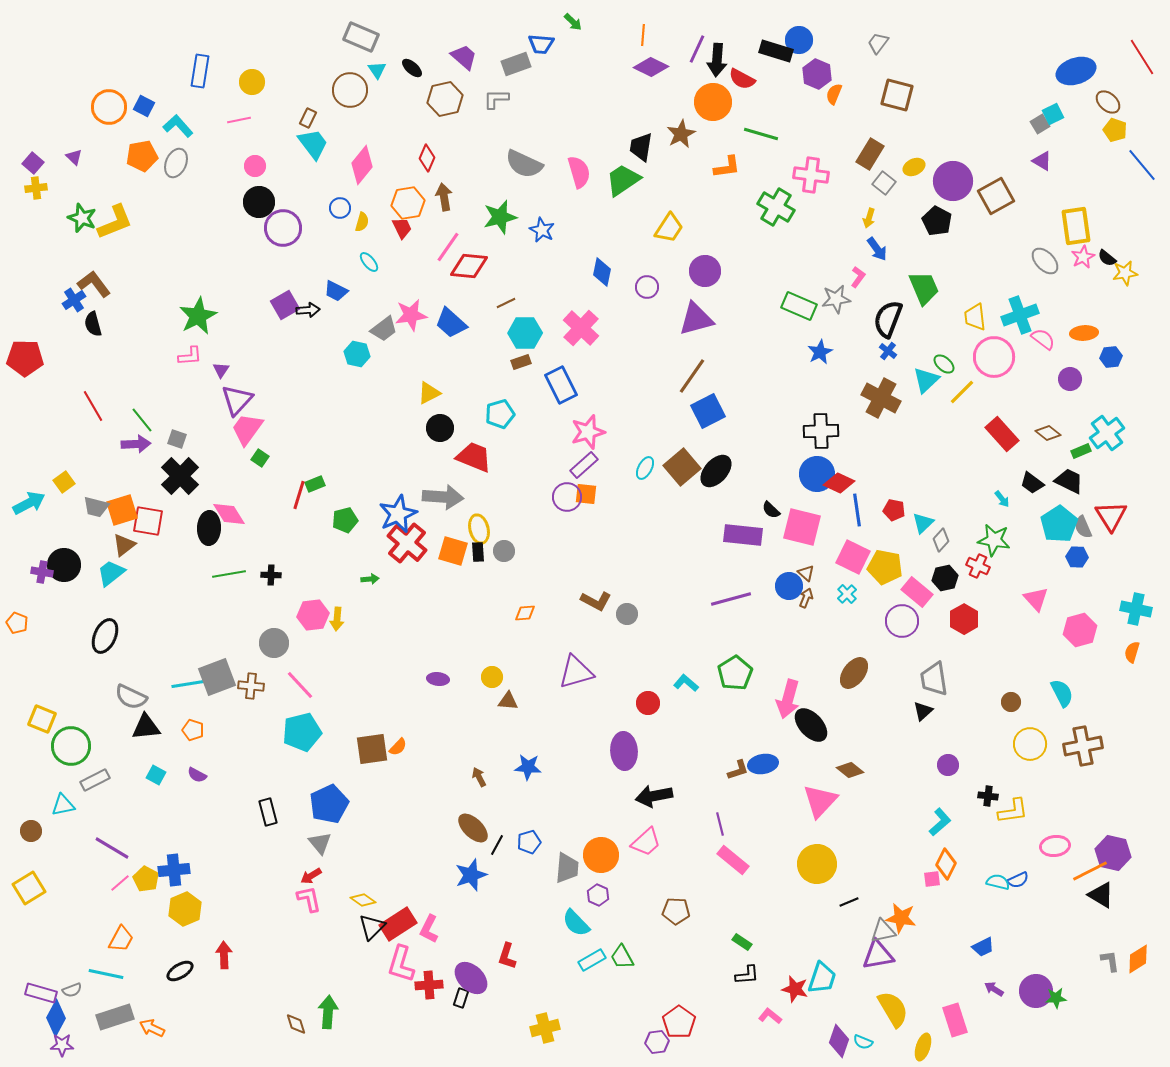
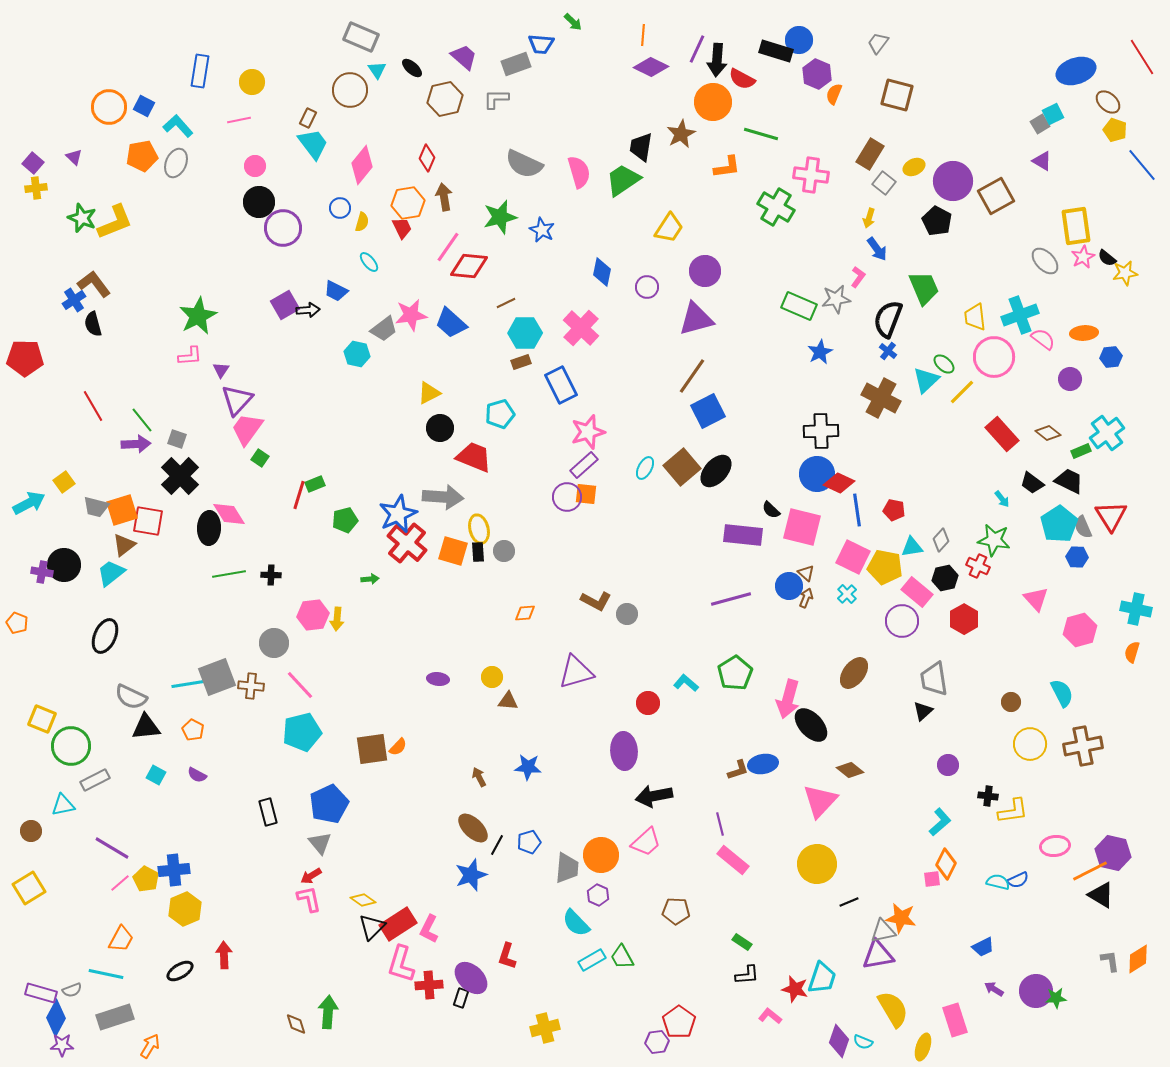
cyan triangle at (923, 523): moved 11 px left, 24 px down; rotated 35 degrees clockwise
orange pentagon at (193, 730): rotated 10 degrees clockwise
orange arrow at (152, 1028): moved 2 px left, 18 px down; rotated 95 degrees clockwise
